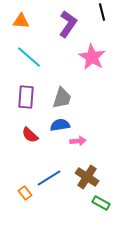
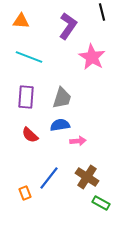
purple L-shape: moved 2 px down
cyan line: rotated 20 degrees counterclockwise
blue line: rotated 20 degrees counterclockwise
orange rectangle: rotated 16 degrees clockwise
